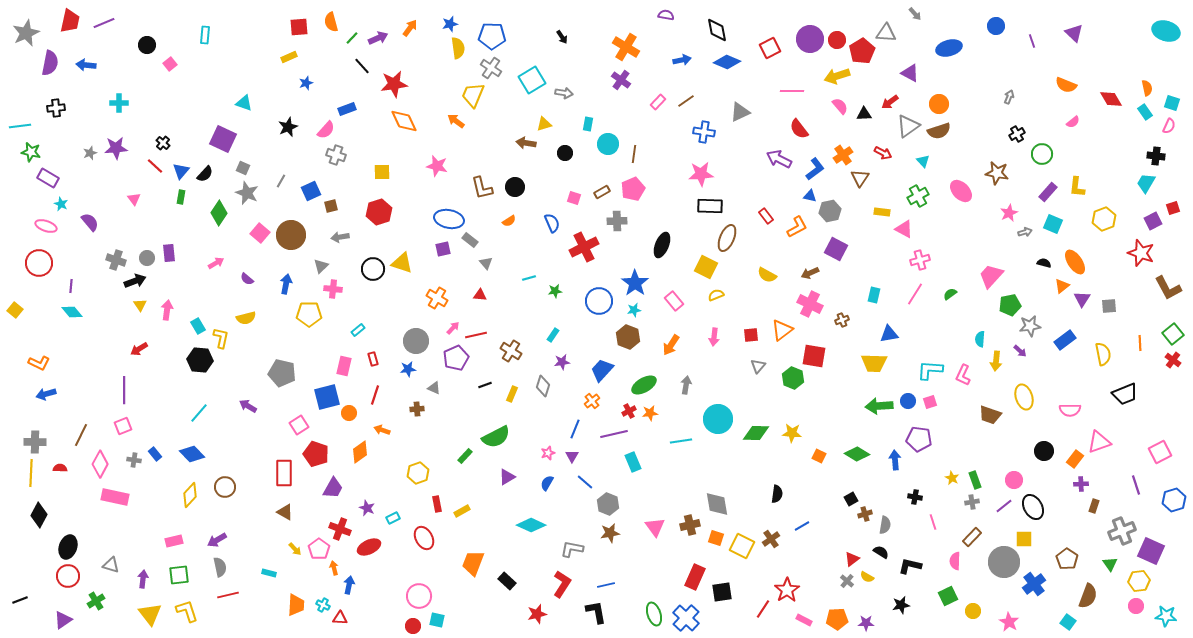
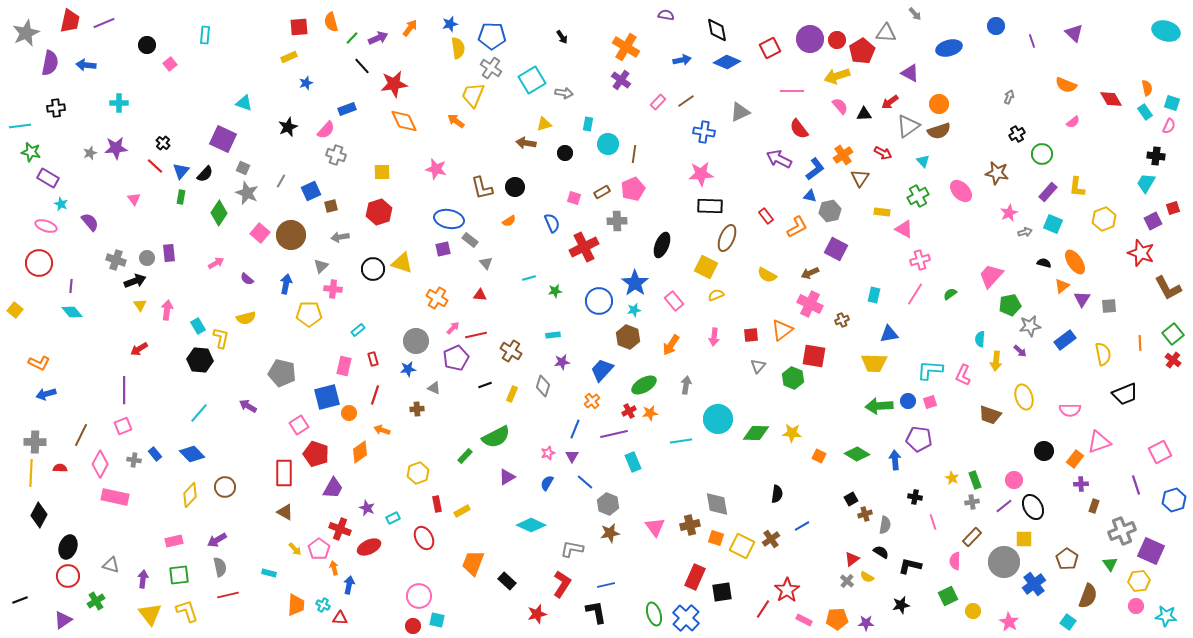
pink star at (437, 166): moved 1 px left, 3 px down
cyan rectangle at (553, 335): rotated 48 degrees clockwise
